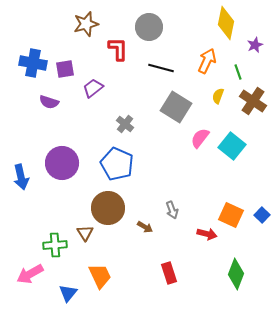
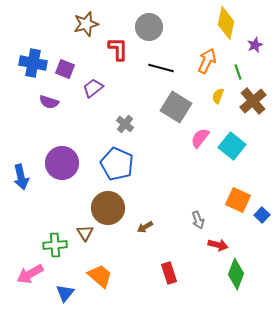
purple square: rotated 30 degrees clockwise
brown cross: rotated 16 degrees clockwise
gray arrow: moved 26 px right, 10 px down
orange square: moved 7 px right, 15 px up
brown arrow: rotated 119 degrees clockwise
red arrow: moved 11 px right, 11 px down
orange trapezoid: rotated 24 degrees counterclockwise
blue triangle: moved 3 px left
